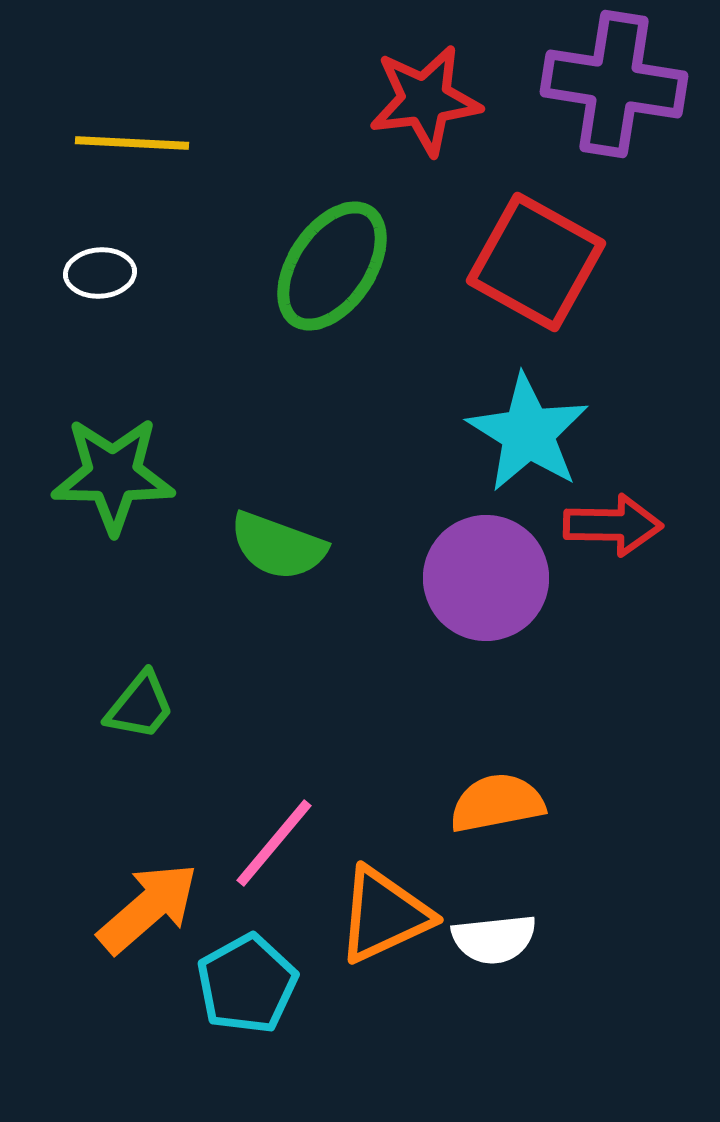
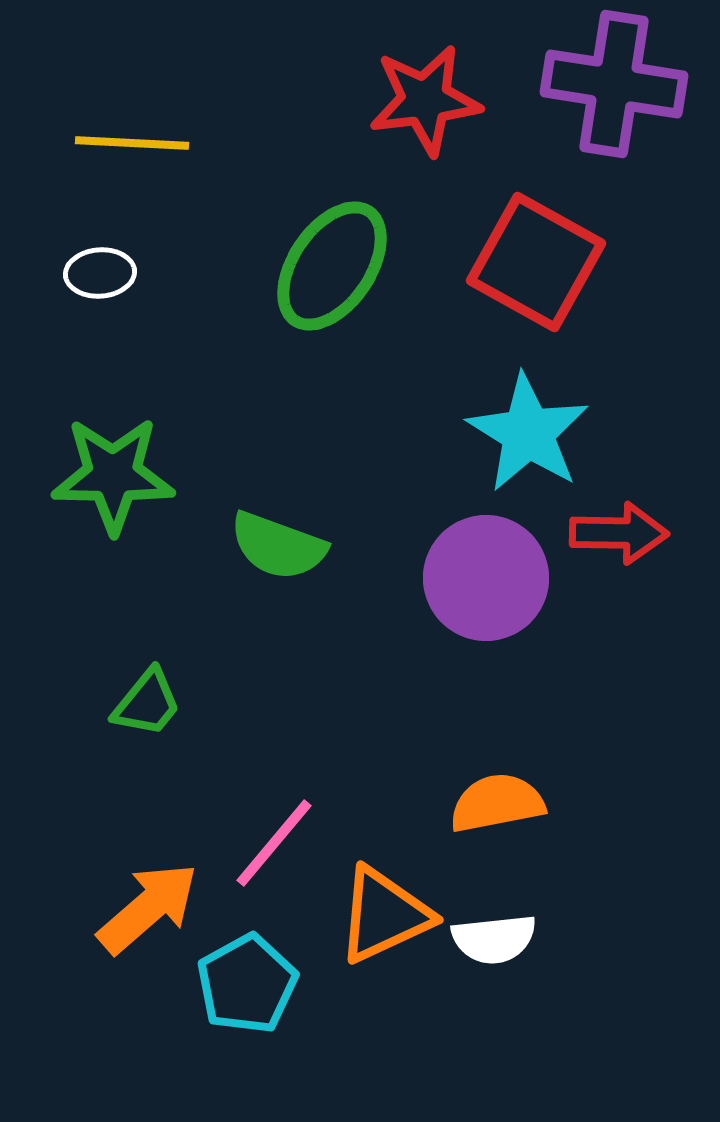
red arrow: moved 6 px right, 8 px down
green trapezoid: moved 7 px right, 3 px up
